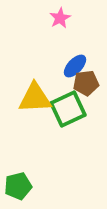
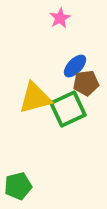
yellow triangle: rotated 12 degrees counterclockwise
